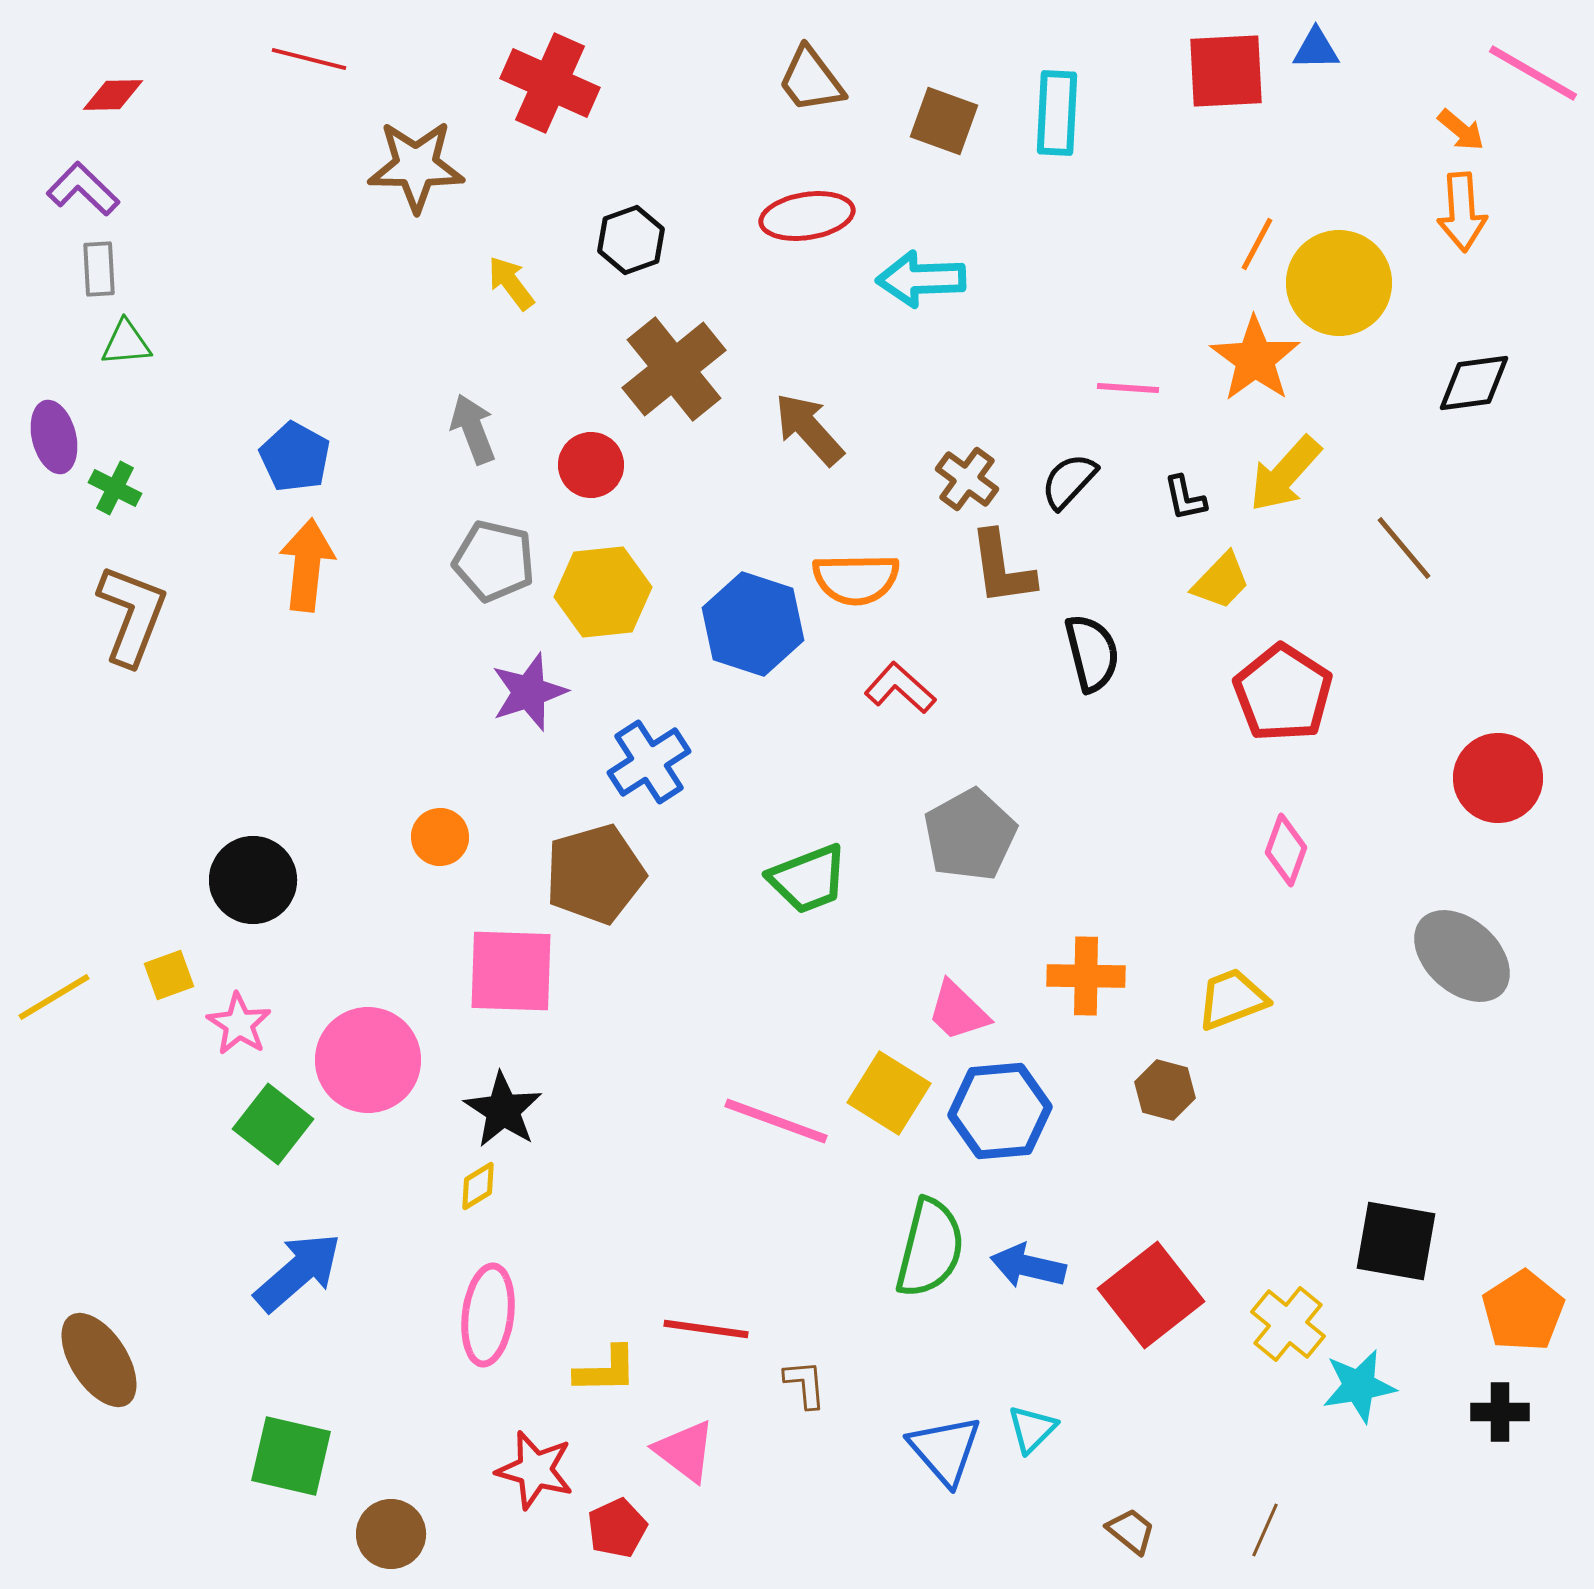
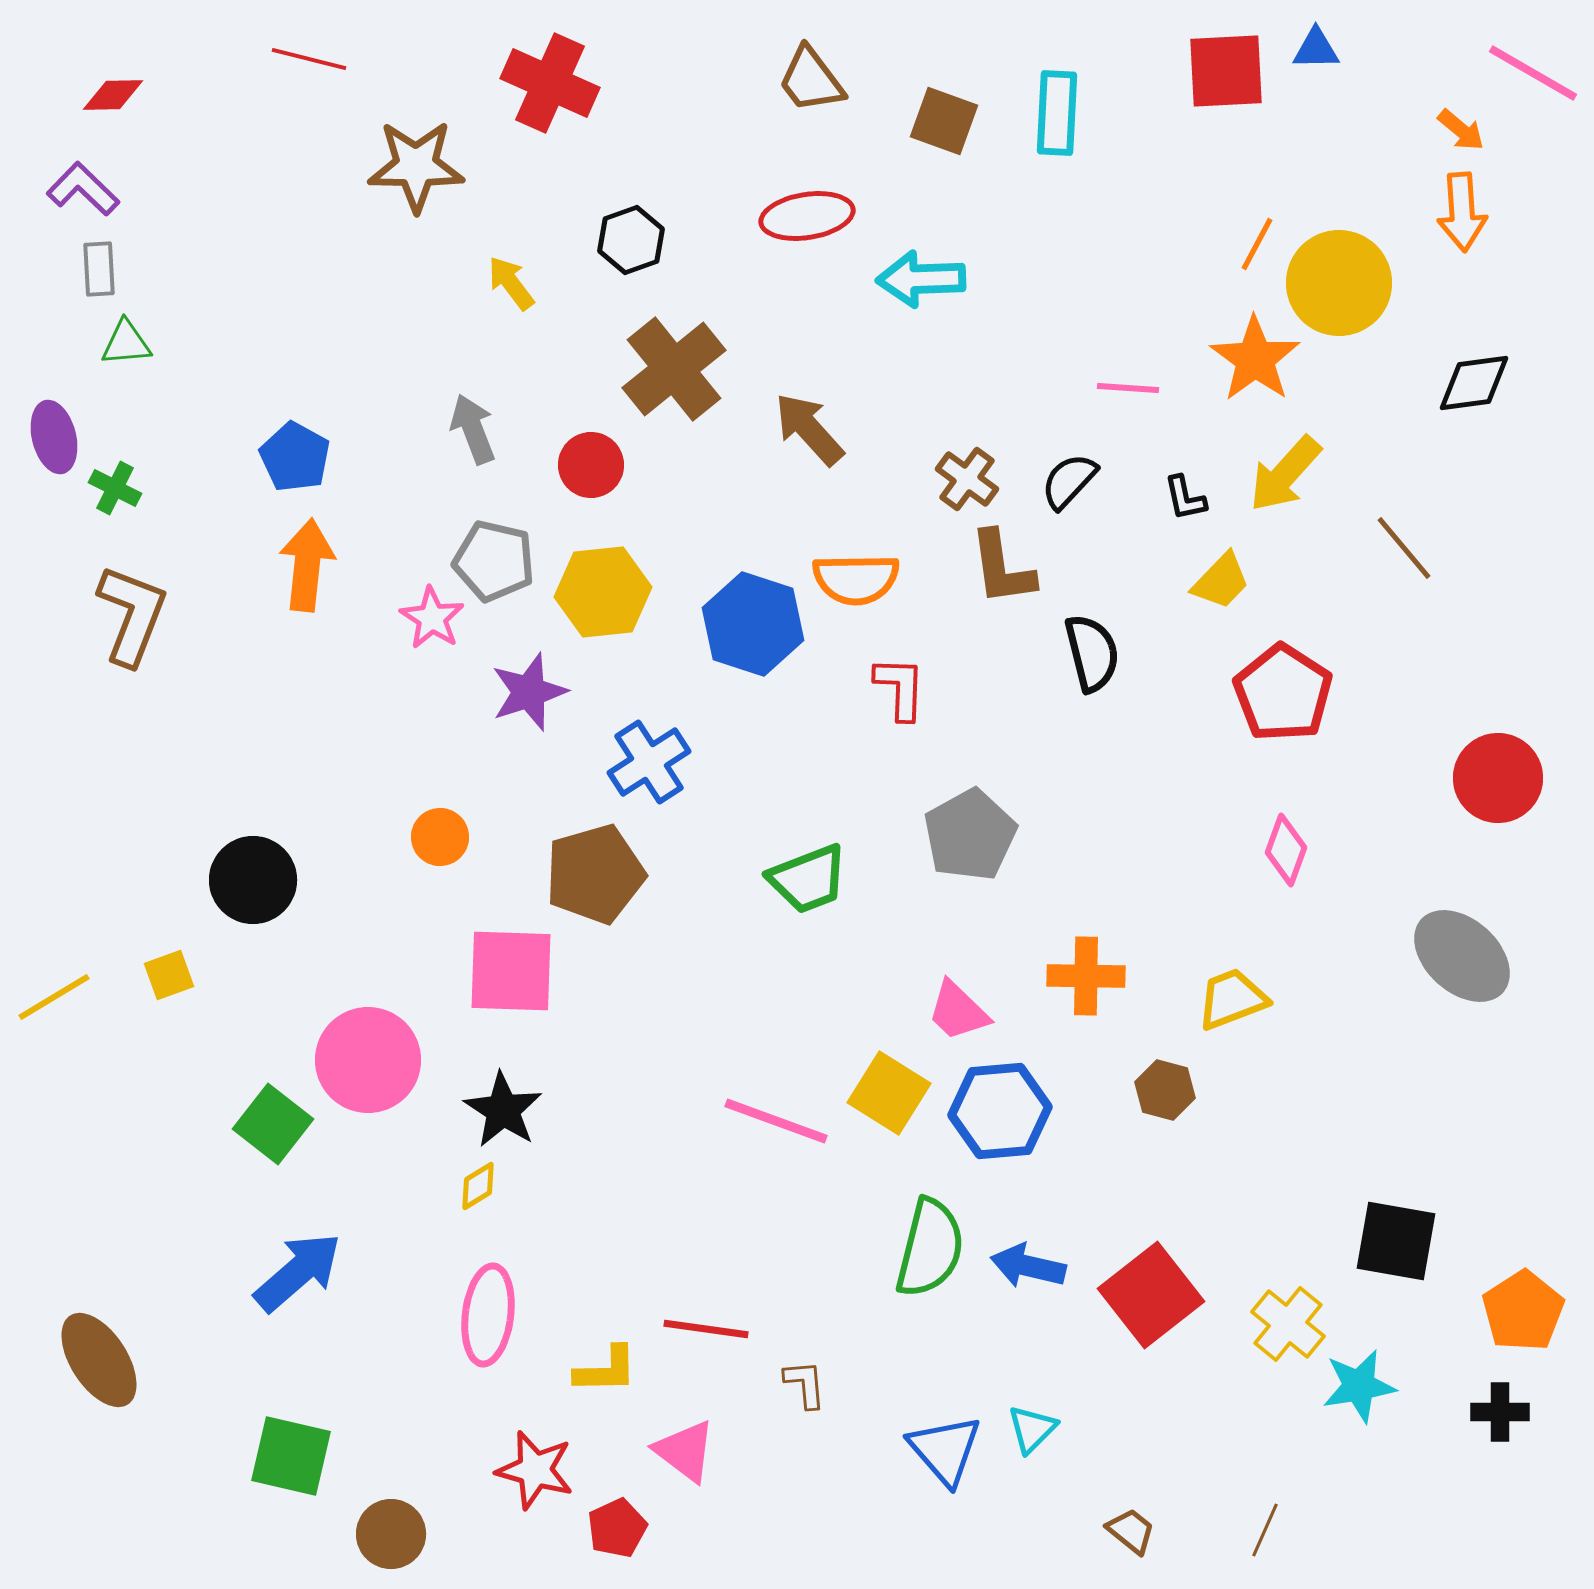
red L-shape at (900, 688): rotated 50 degrees clockwise
pink star at (239, 1024): moved 193 px right, 406 px up
